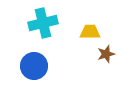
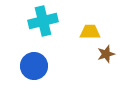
cyan cross: moved 2 px up
